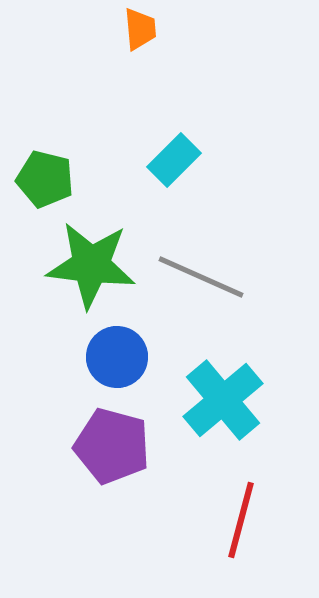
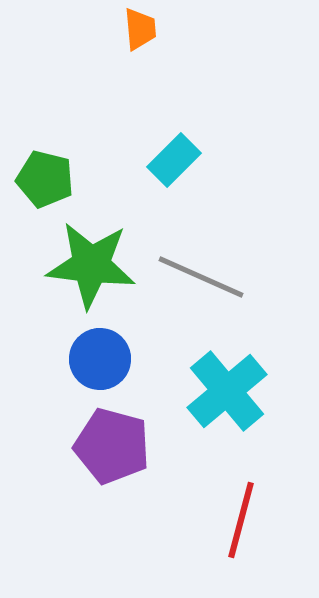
blue circle: moved 17 px left, 2 px down
cyan cross: moved 4 px right, 9 px up
